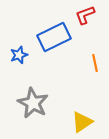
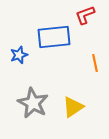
blue rectangle: rotated 20 degrees clockwise
yellow triangle: moved 9 px left, 15 px up
